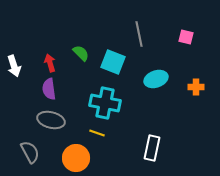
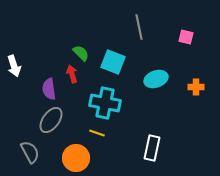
gray line: moved 7 px up
red arrow: moved 22 px right, 11 px down
gray ellipse: rotated 68 degrees counterclockwise
